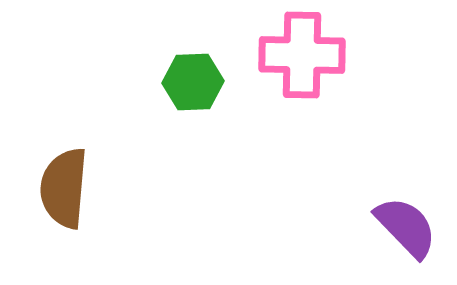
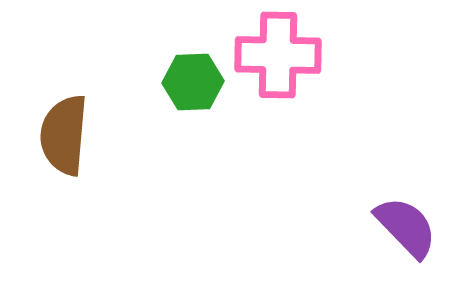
pink cross: moved 24 px left
brown semicircle: moved 53 px up
